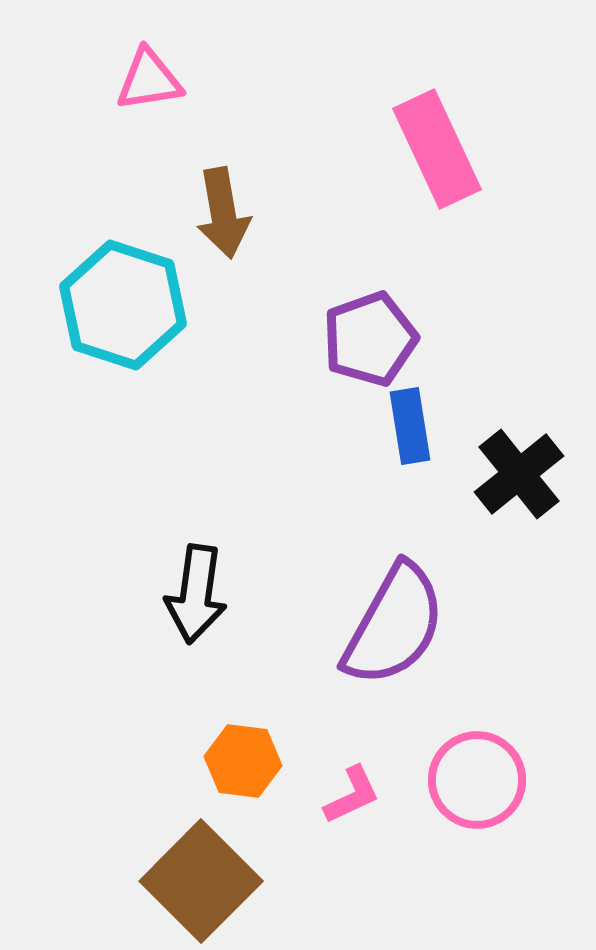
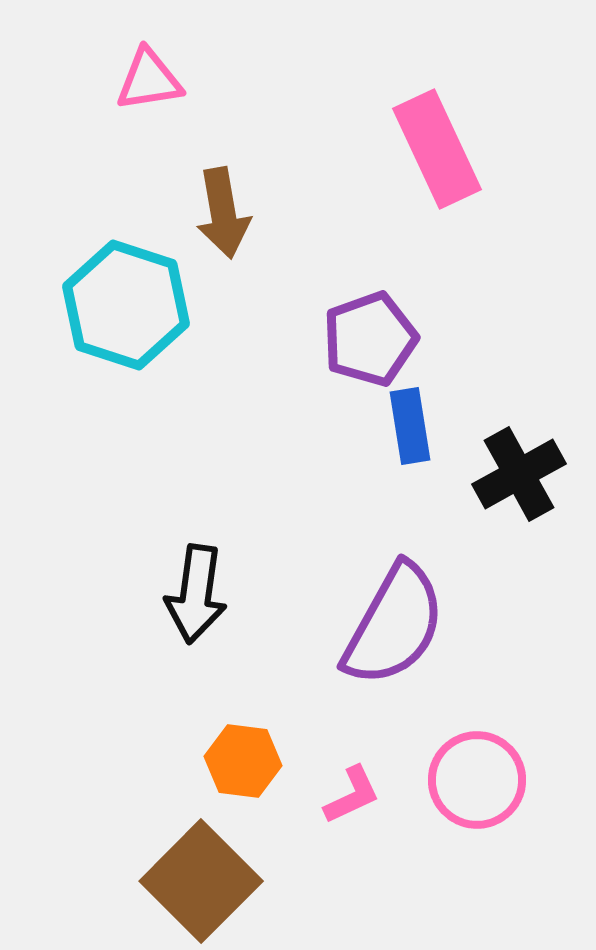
cyan hexagon: moved 3 px right
black cross: rotated 10 degrees clockwise
